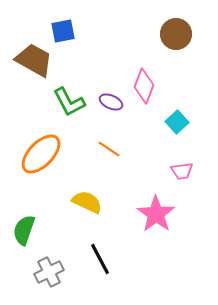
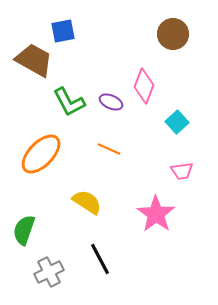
brown circle: moved 3 px left
orange line: rotated 10 degrees counterclockwise
yellow semicircle: rotated 8 degrees clockwise
